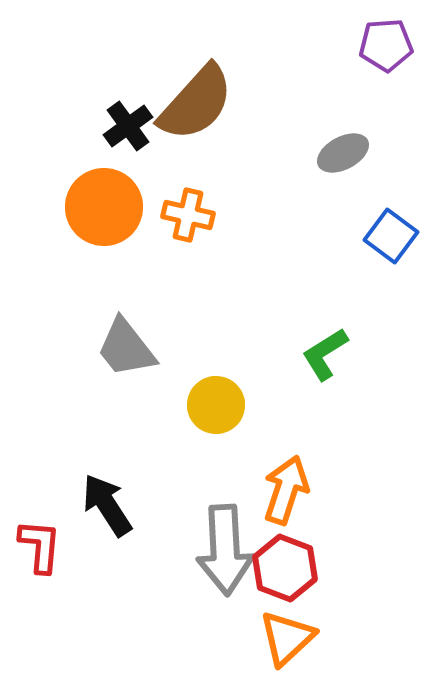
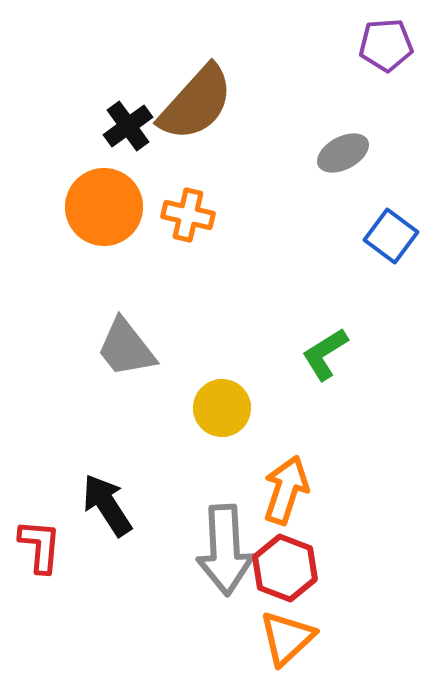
yellow circle: moved 6 px right, 3 px down
